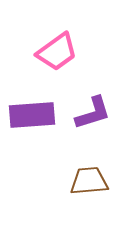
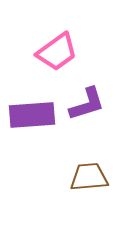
purple L-shape: moved 6 px left, 9 px up
brown trapezoid: moved 4 px up
